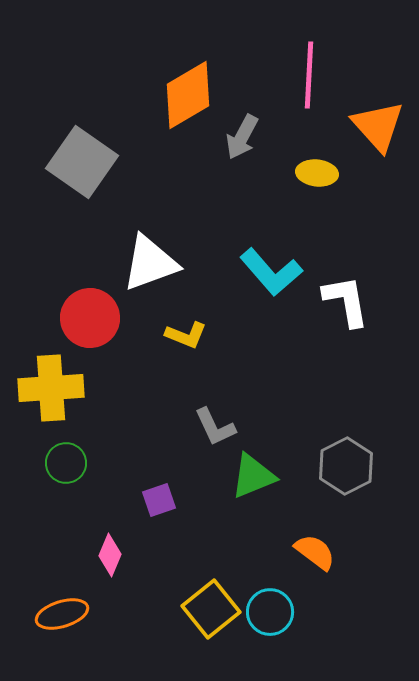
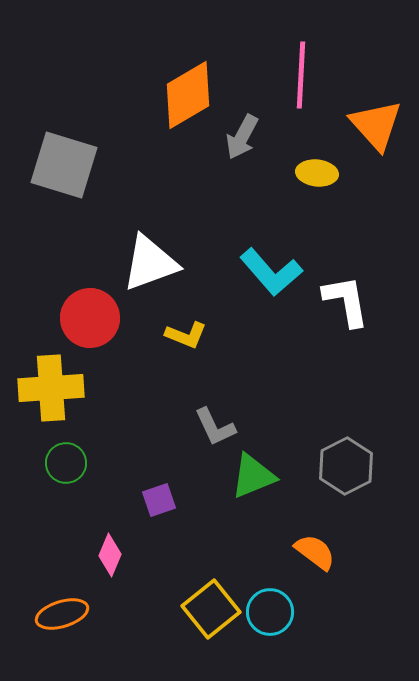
pink line: moved 8 px left
orange triangle: moved 2 px left, 1 px up
gray square: moved 18 px left, 3 px down; rotated 18 degrees counterclockwise
